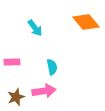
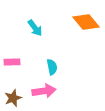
brown star: moved 3 px left, 1 px down
